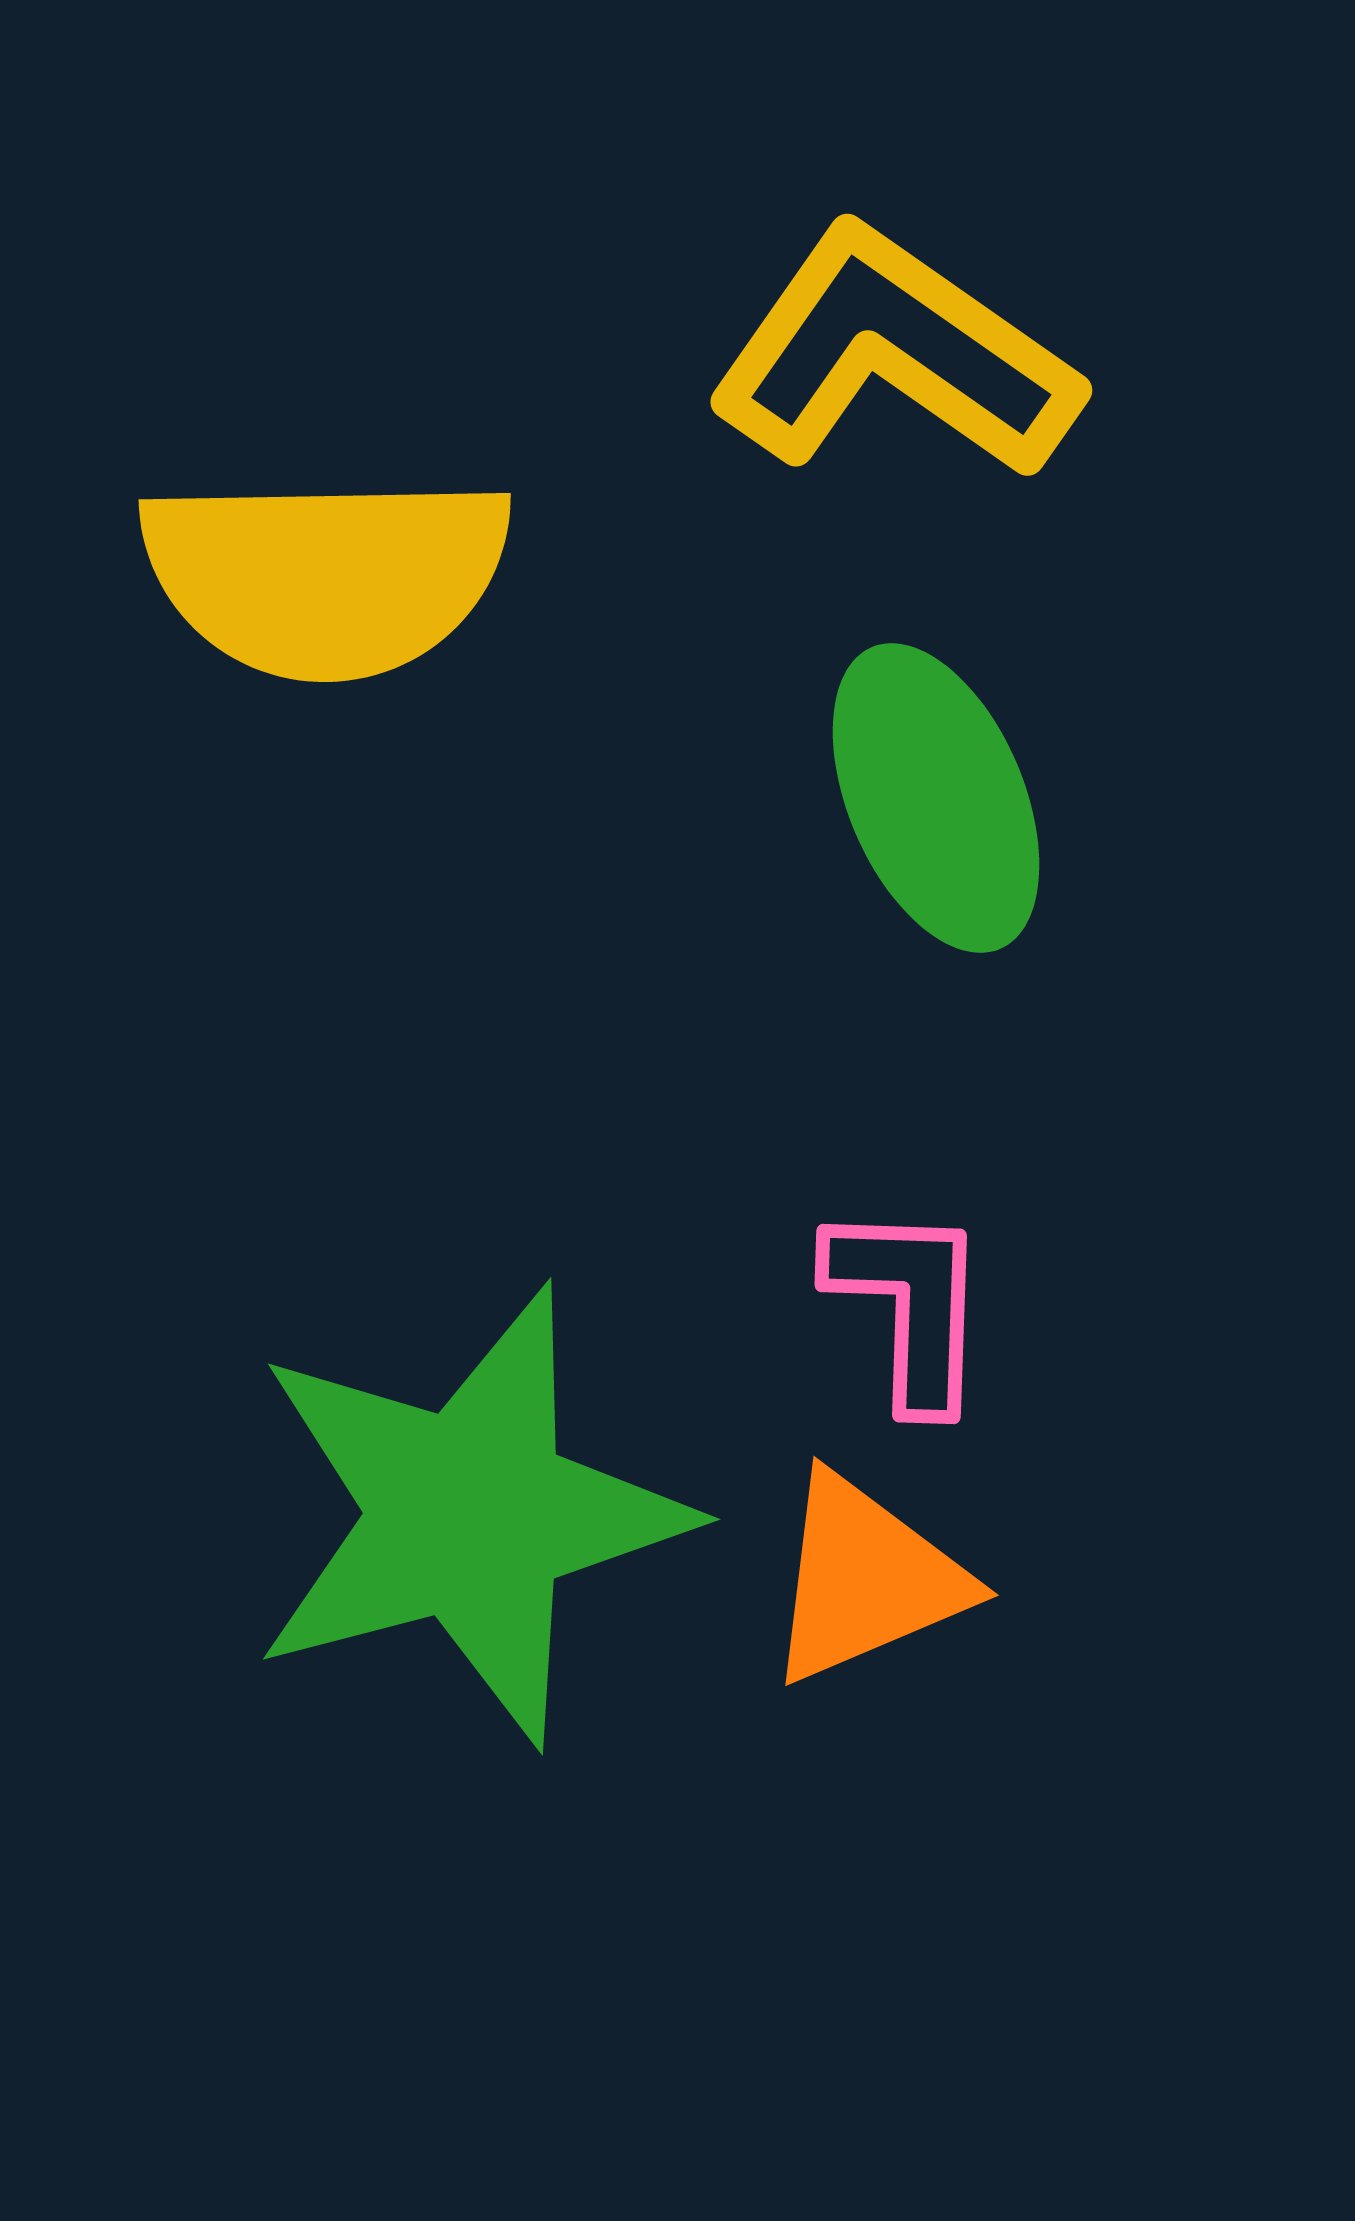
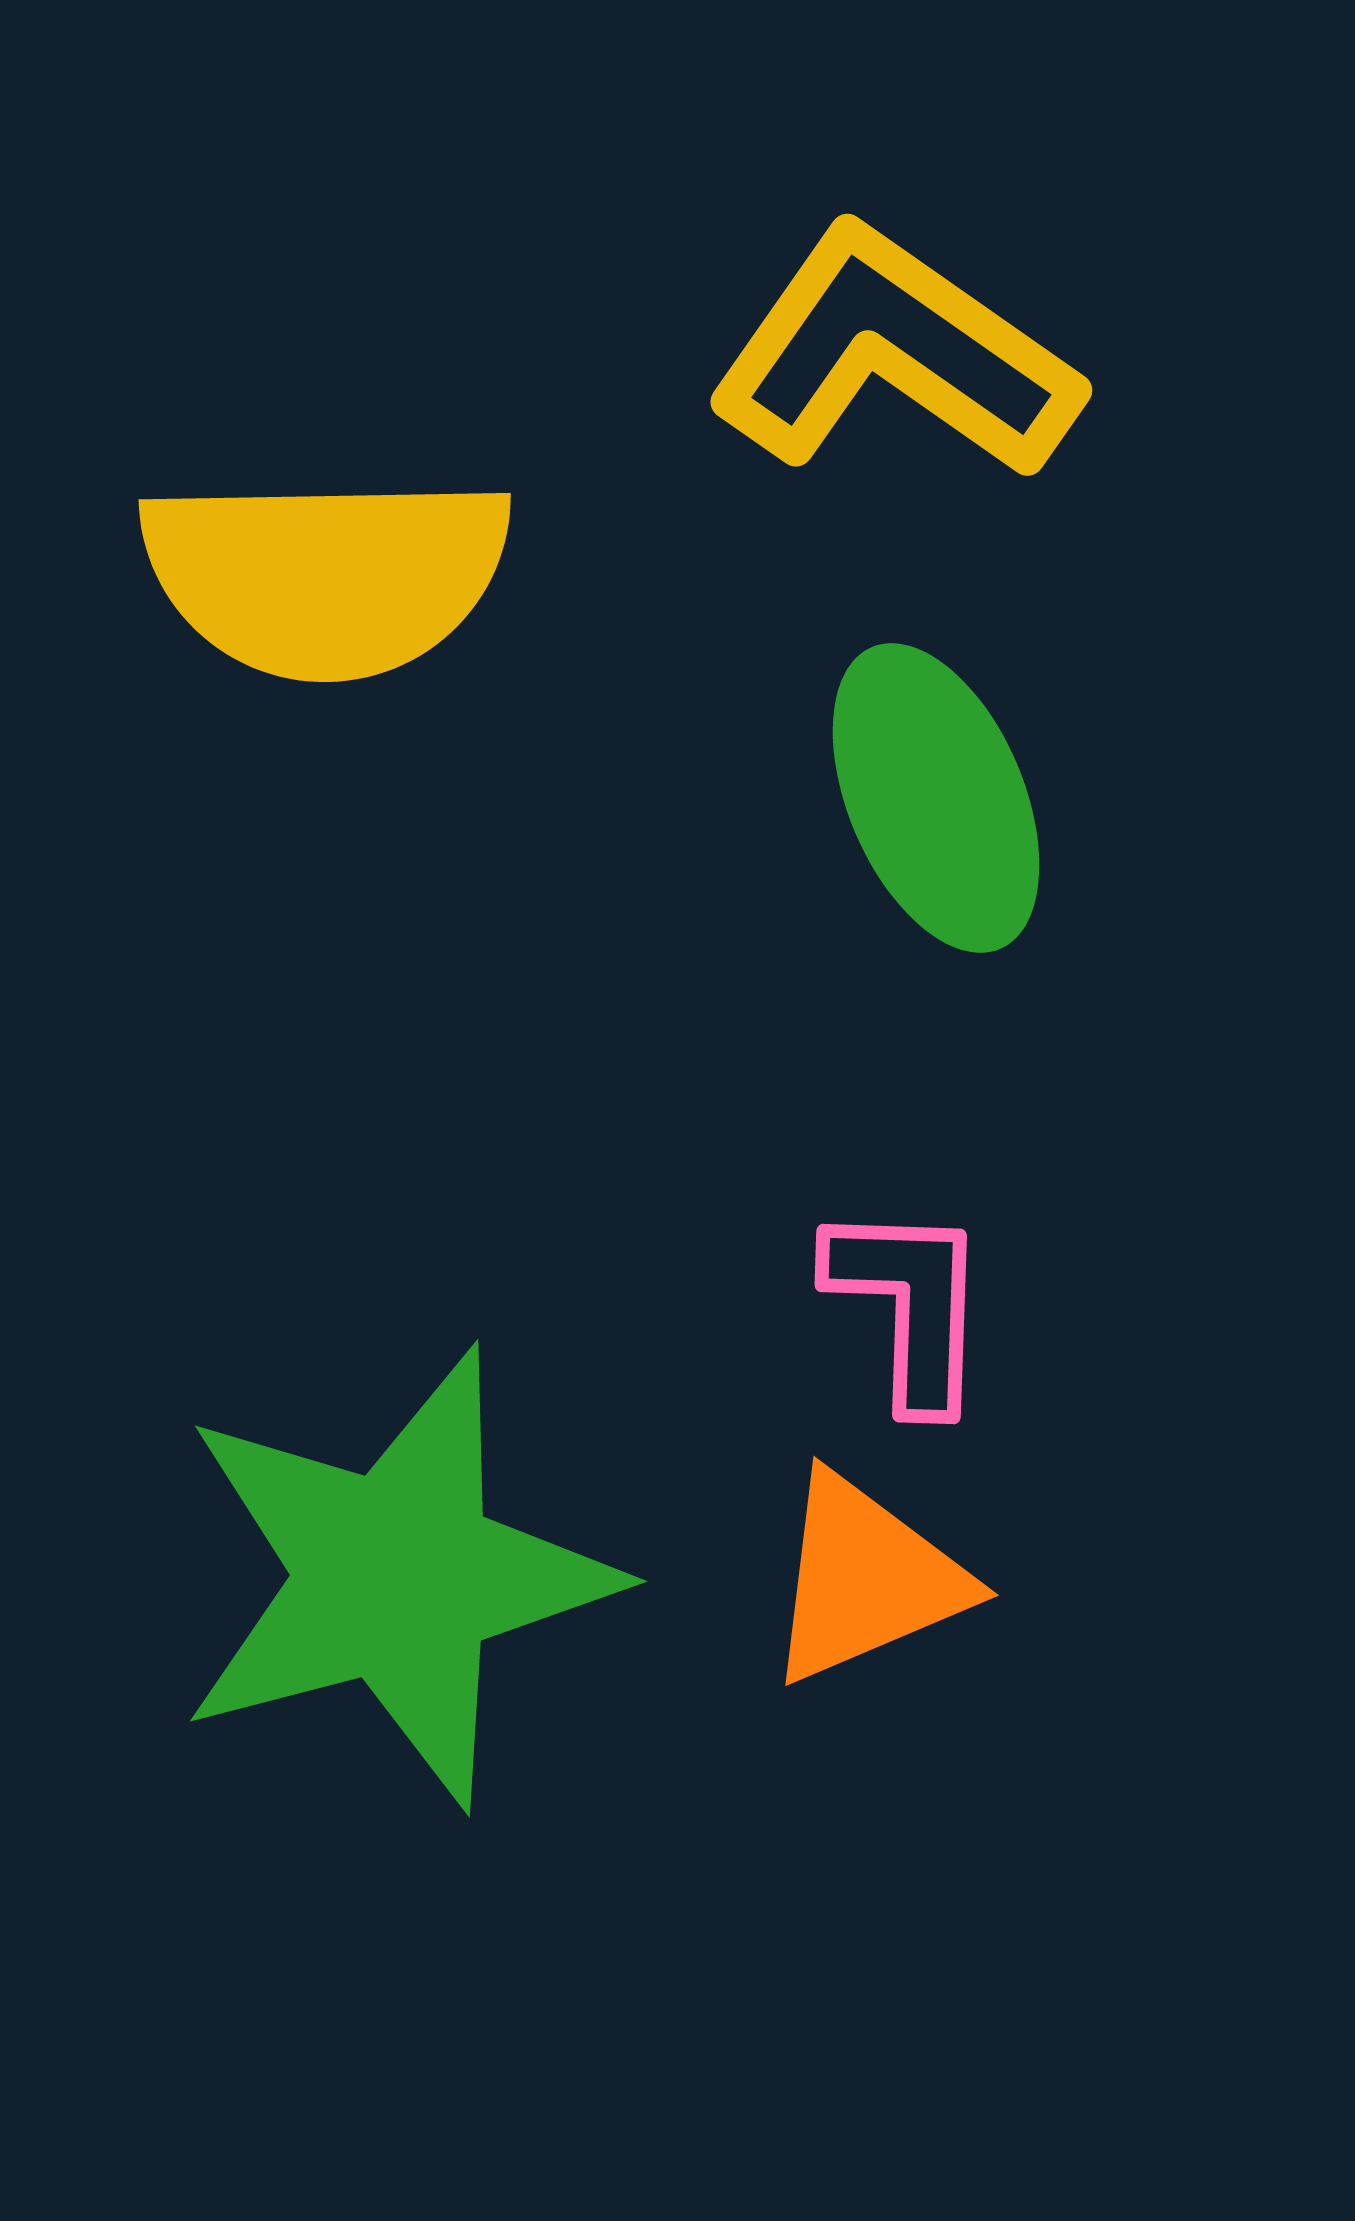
green star: moved 73 px left, 62 px down
